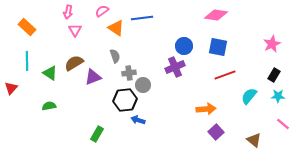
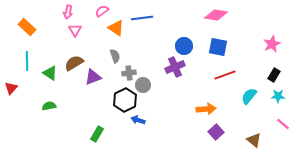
black hexagon: rotated 20 degrees counterclockwise
